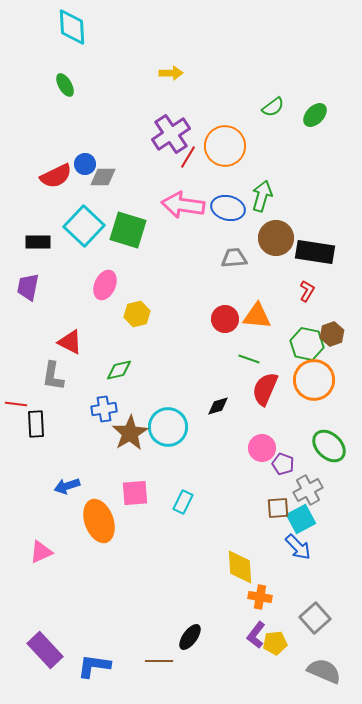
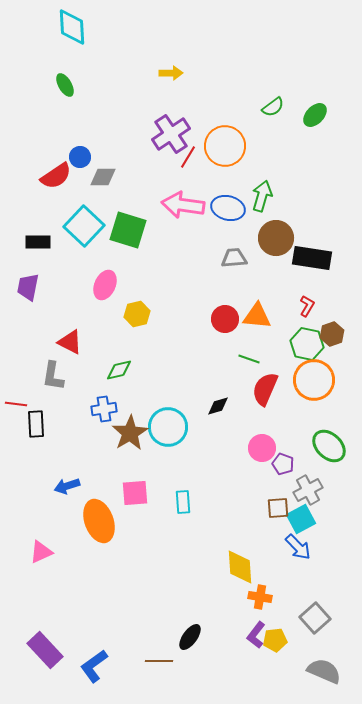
blue circle at (85, 164): moved 5 px left, 7 px up
red semicircle at (56, 176): rotated 8 degrees counterclockwise
black rectangle at (315, 252): moved 3 px left, 6 px down
red L-shape at (307, 291): moved 15 px down
cyan rectangle at (183, 502): rotated 30 degrees counterclockwise
yellow pentagon at (275, 643): moved 3 px up
blue L-shape at (94, 666): rotated 44 degrees counterclockwise
